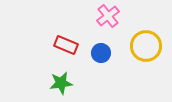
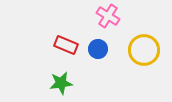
pink cross: rotated 20 degrees counterclockwise
yellow circle: moved 2 px left, 4 px down
blue circle: moved 3 px left, 4 px up
